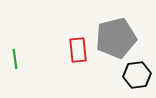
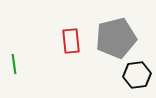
red rectangle: moved 7 px left, 9 px up
green line: moved 1 px left, 5 px down
